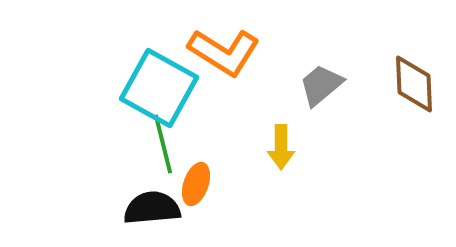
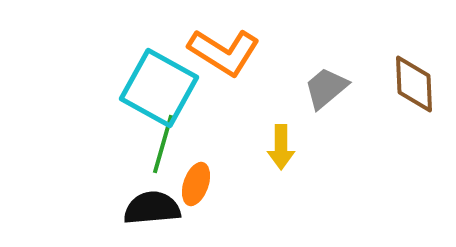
gray trapezoid: moved 5 px right, 3 px down
green line: rotated 30 degrees clockwise
